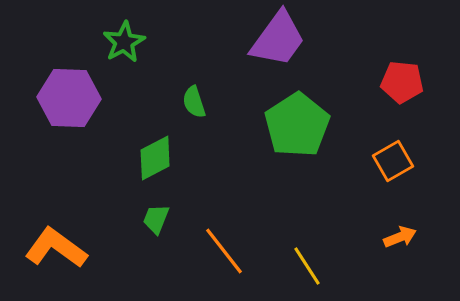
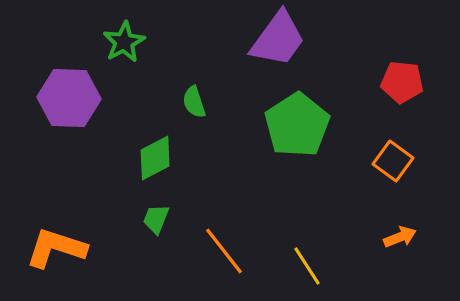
orange square: rotated 24 degrees counterclockwise
orange L-shape: rotated 18 degrees counterclockwise
